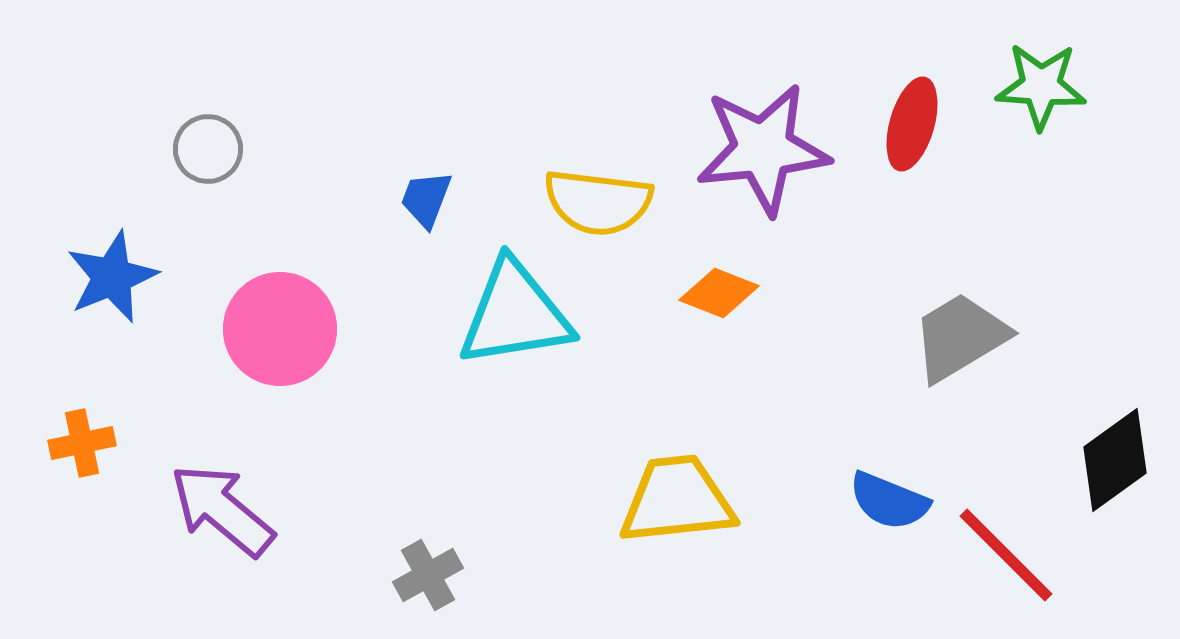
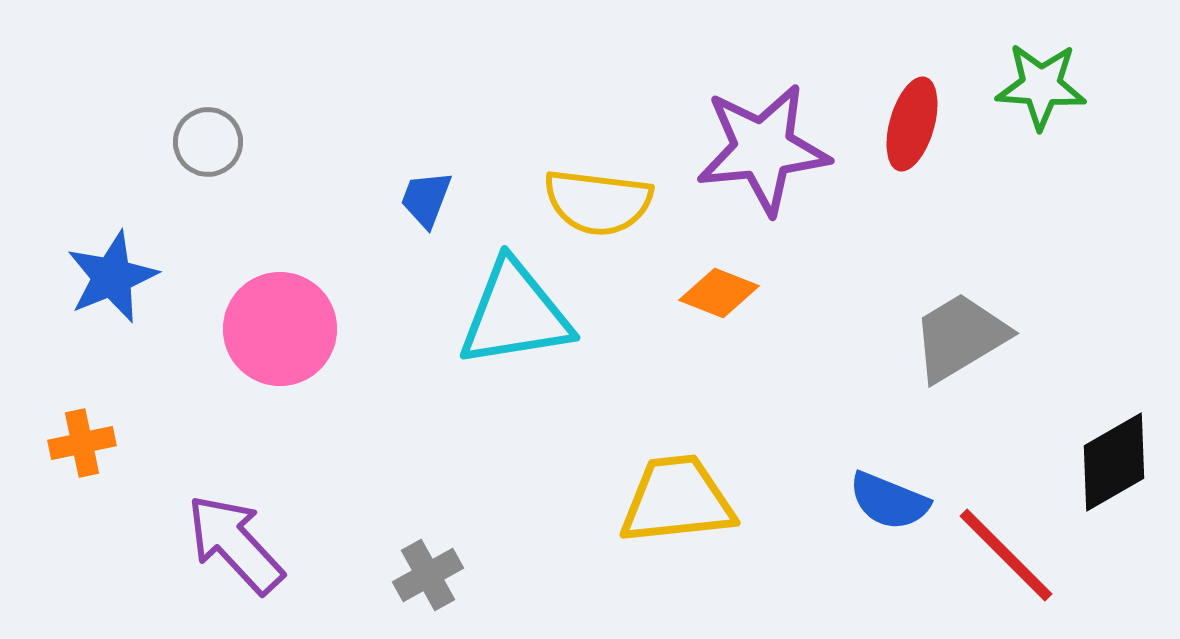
gray circle: moved 7 px up
black diamond: moved 1 px left, 2 px down; rotated 6 degrees clockwise
purple arrow: moved 13 px right, 34 px down; rotated 7 degrees clockwise
